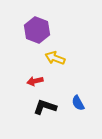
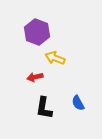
purple hexagon: moved 2 px down
red arrow: moved 4 px up
black L-shape: moved 1 px left, 1 px down; rotated 100 degrees counterclockwise
